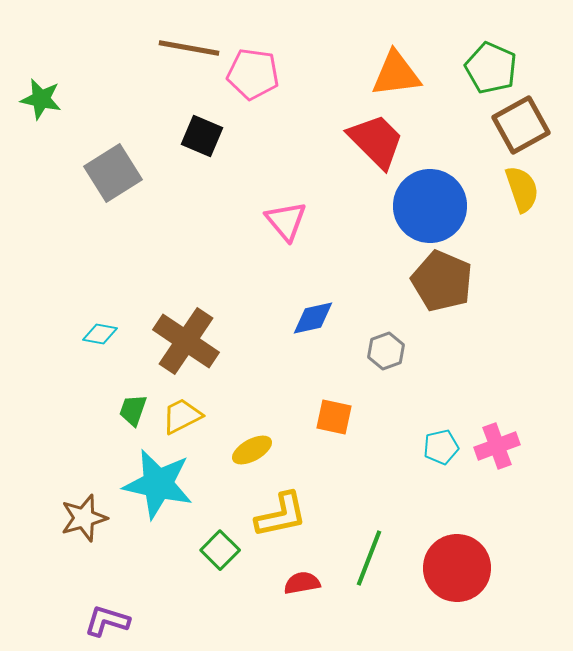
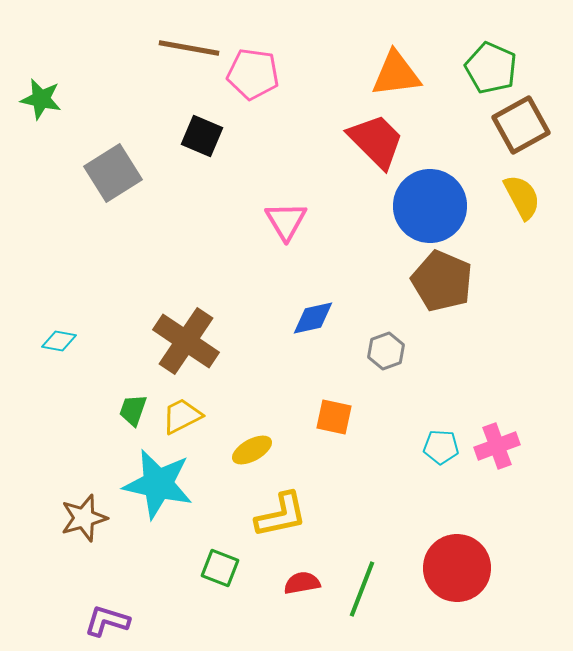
yellow semicircle: moved 8 px down; rotated 9 degrees counterclockwise
pink triangle: rotated 9 degrees clockwise
cyan diamond: moved 41 px left, 7 px down
cyan pentagon: rotated 16 degrees clockwise
green square: moved 18 px down; rotated 24 degrees counterclockwise
green line: moved 7 px left, 31 px down
